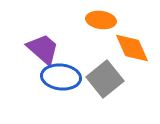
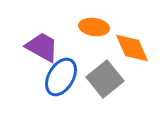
orange ellipse: moved 7 px left, 7 px down
purple trapezoid: moved 1 px left, 2 px up; rotated 12 degrees counterclockwise
blue ellipse: rotated 66 degrees counterclockwise
